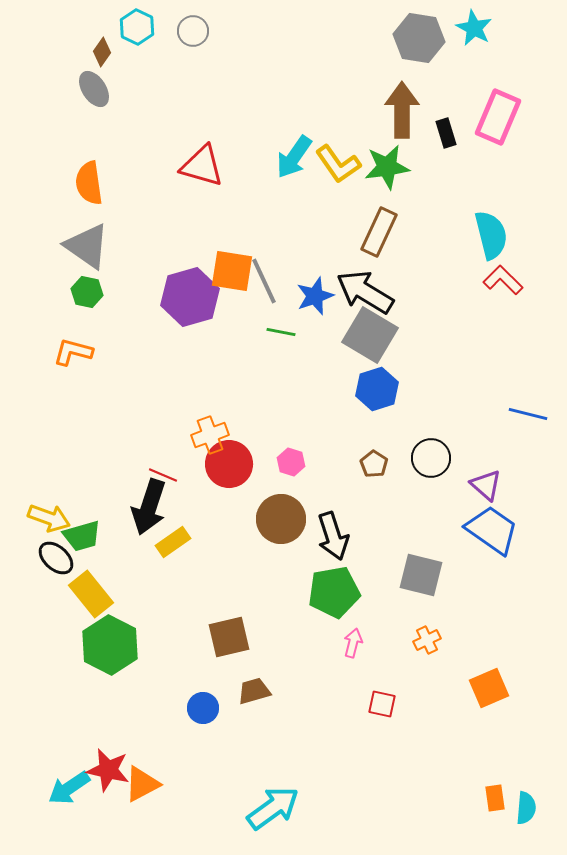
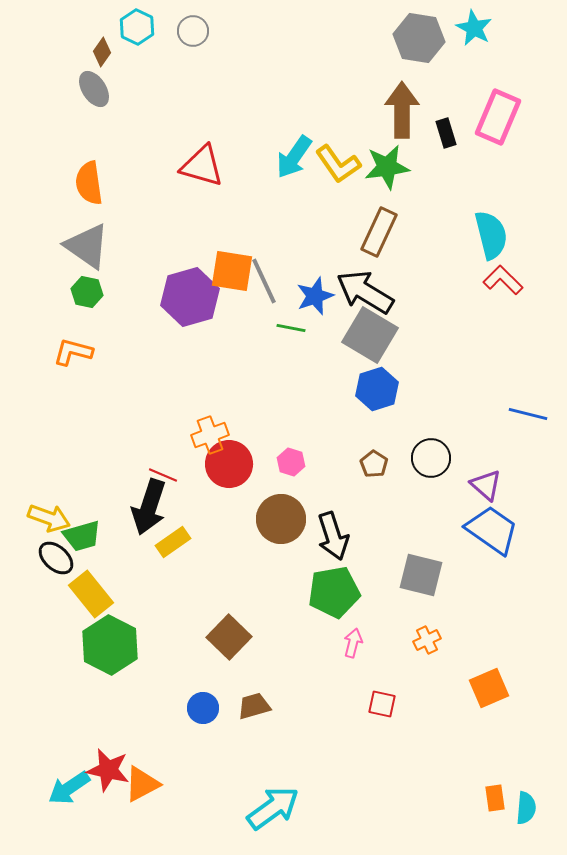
green line at (281, 332): moved 10 px right, 4 px up
brown square at (229, 637): rotated 33 degrees counterclockwise
brown trapezoid at (254, 691): moved 15 px down
